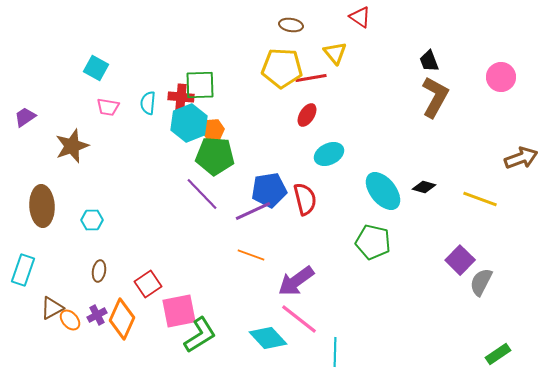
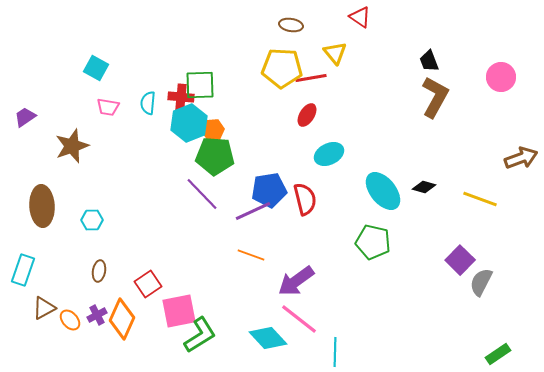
brown triangle at (52, 308): moved 8 px left
